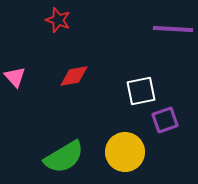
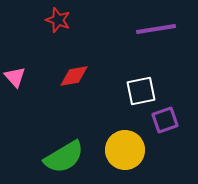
purple line: moved 17 px left; rotated 12 degrees counterclockwise
yellow circle: moved 2 px up
